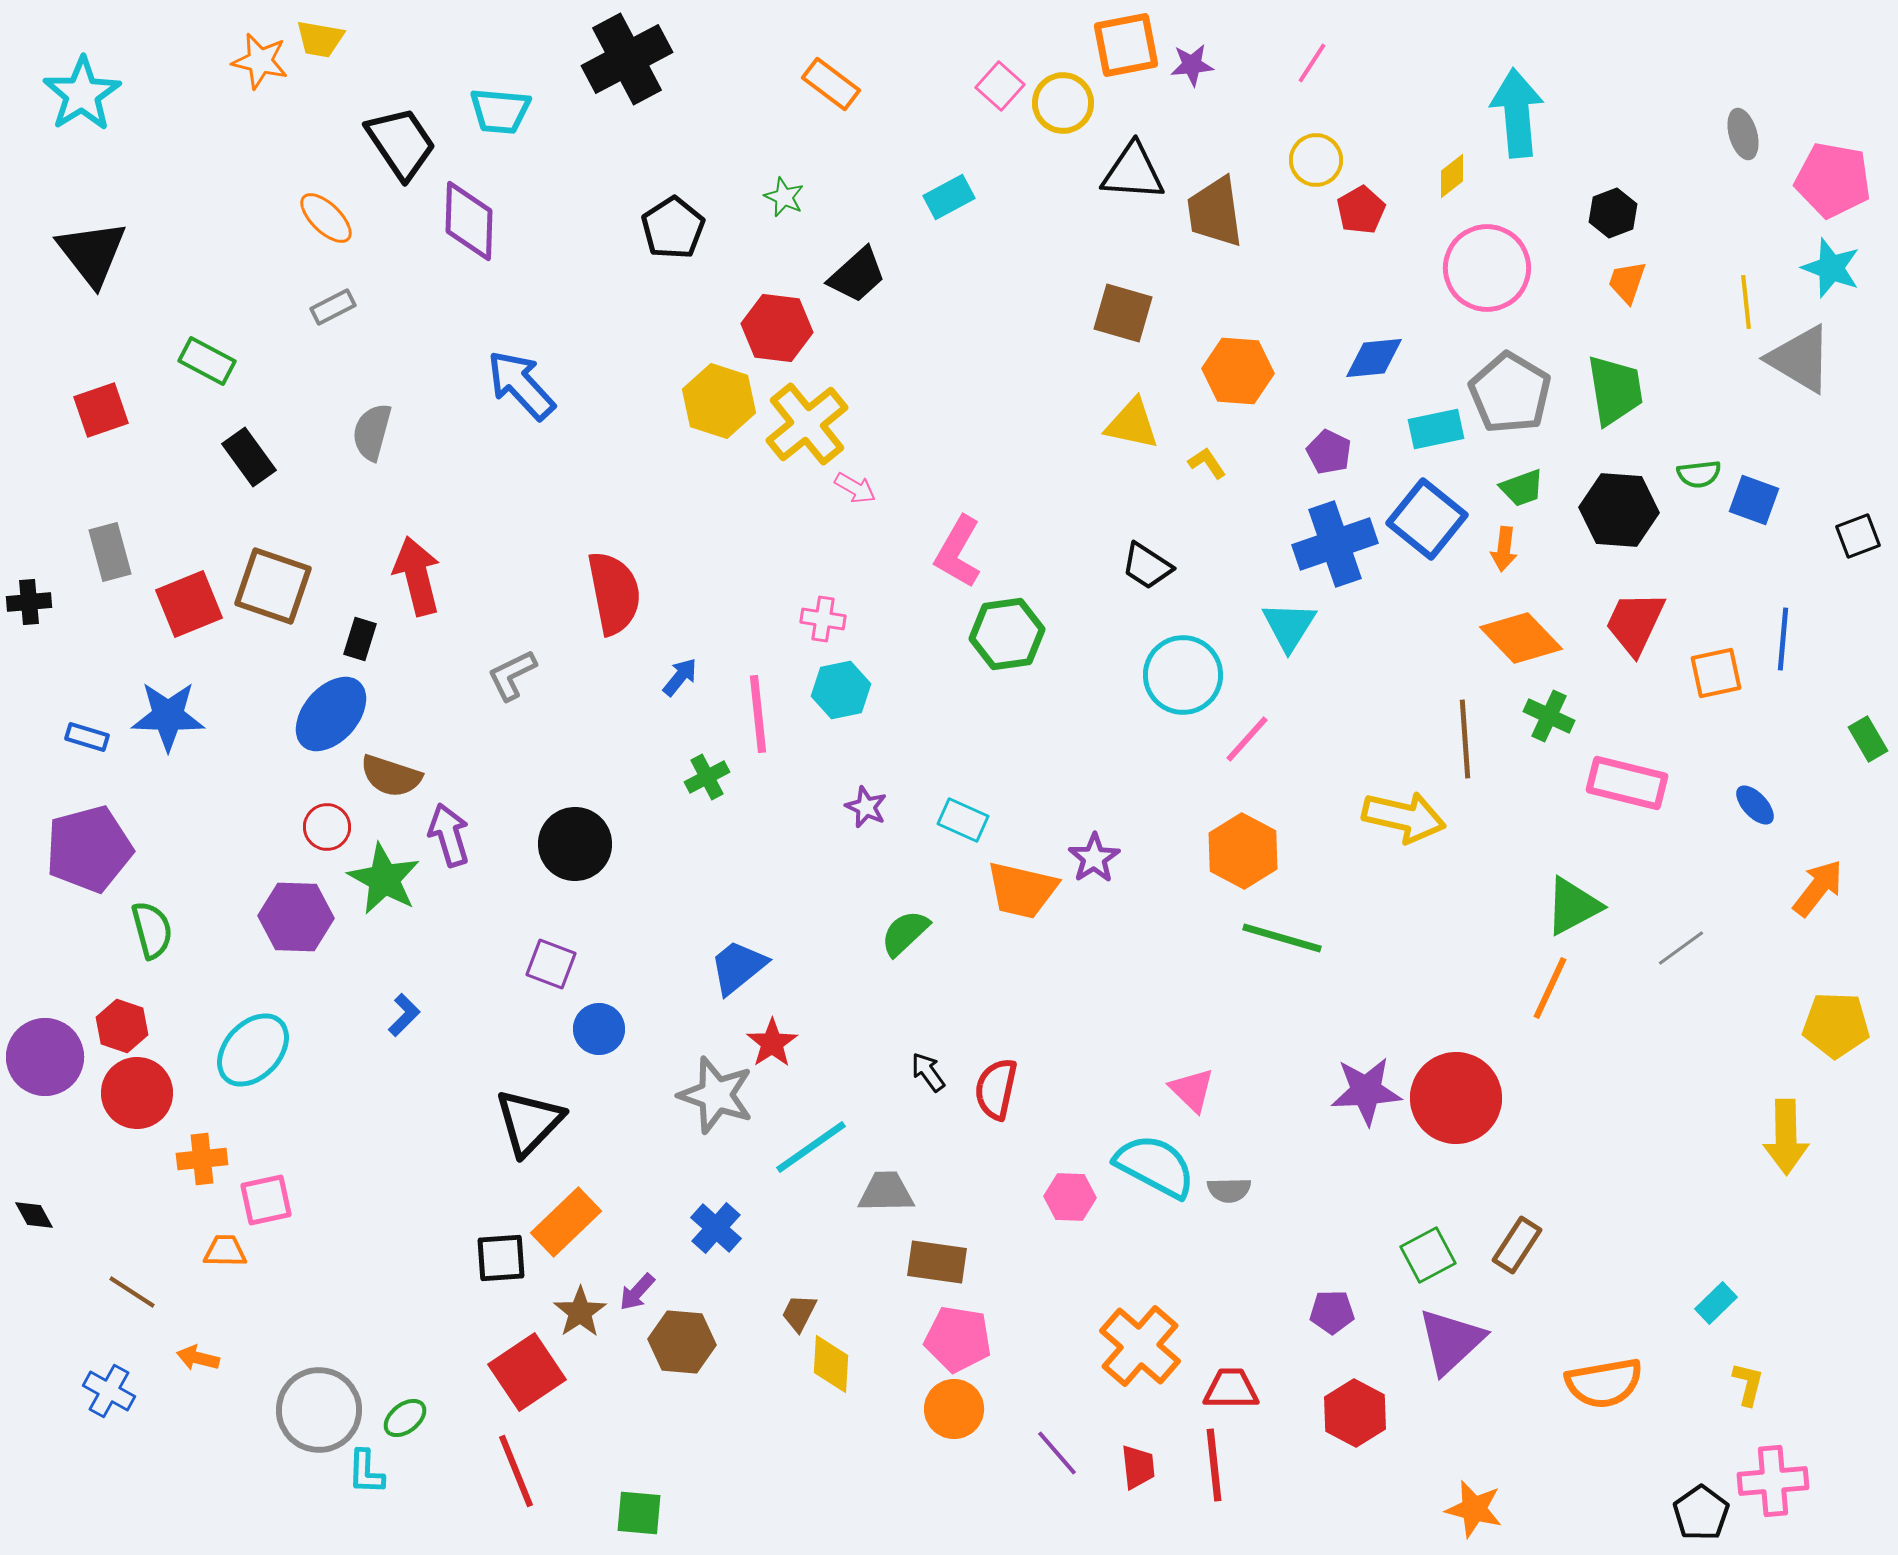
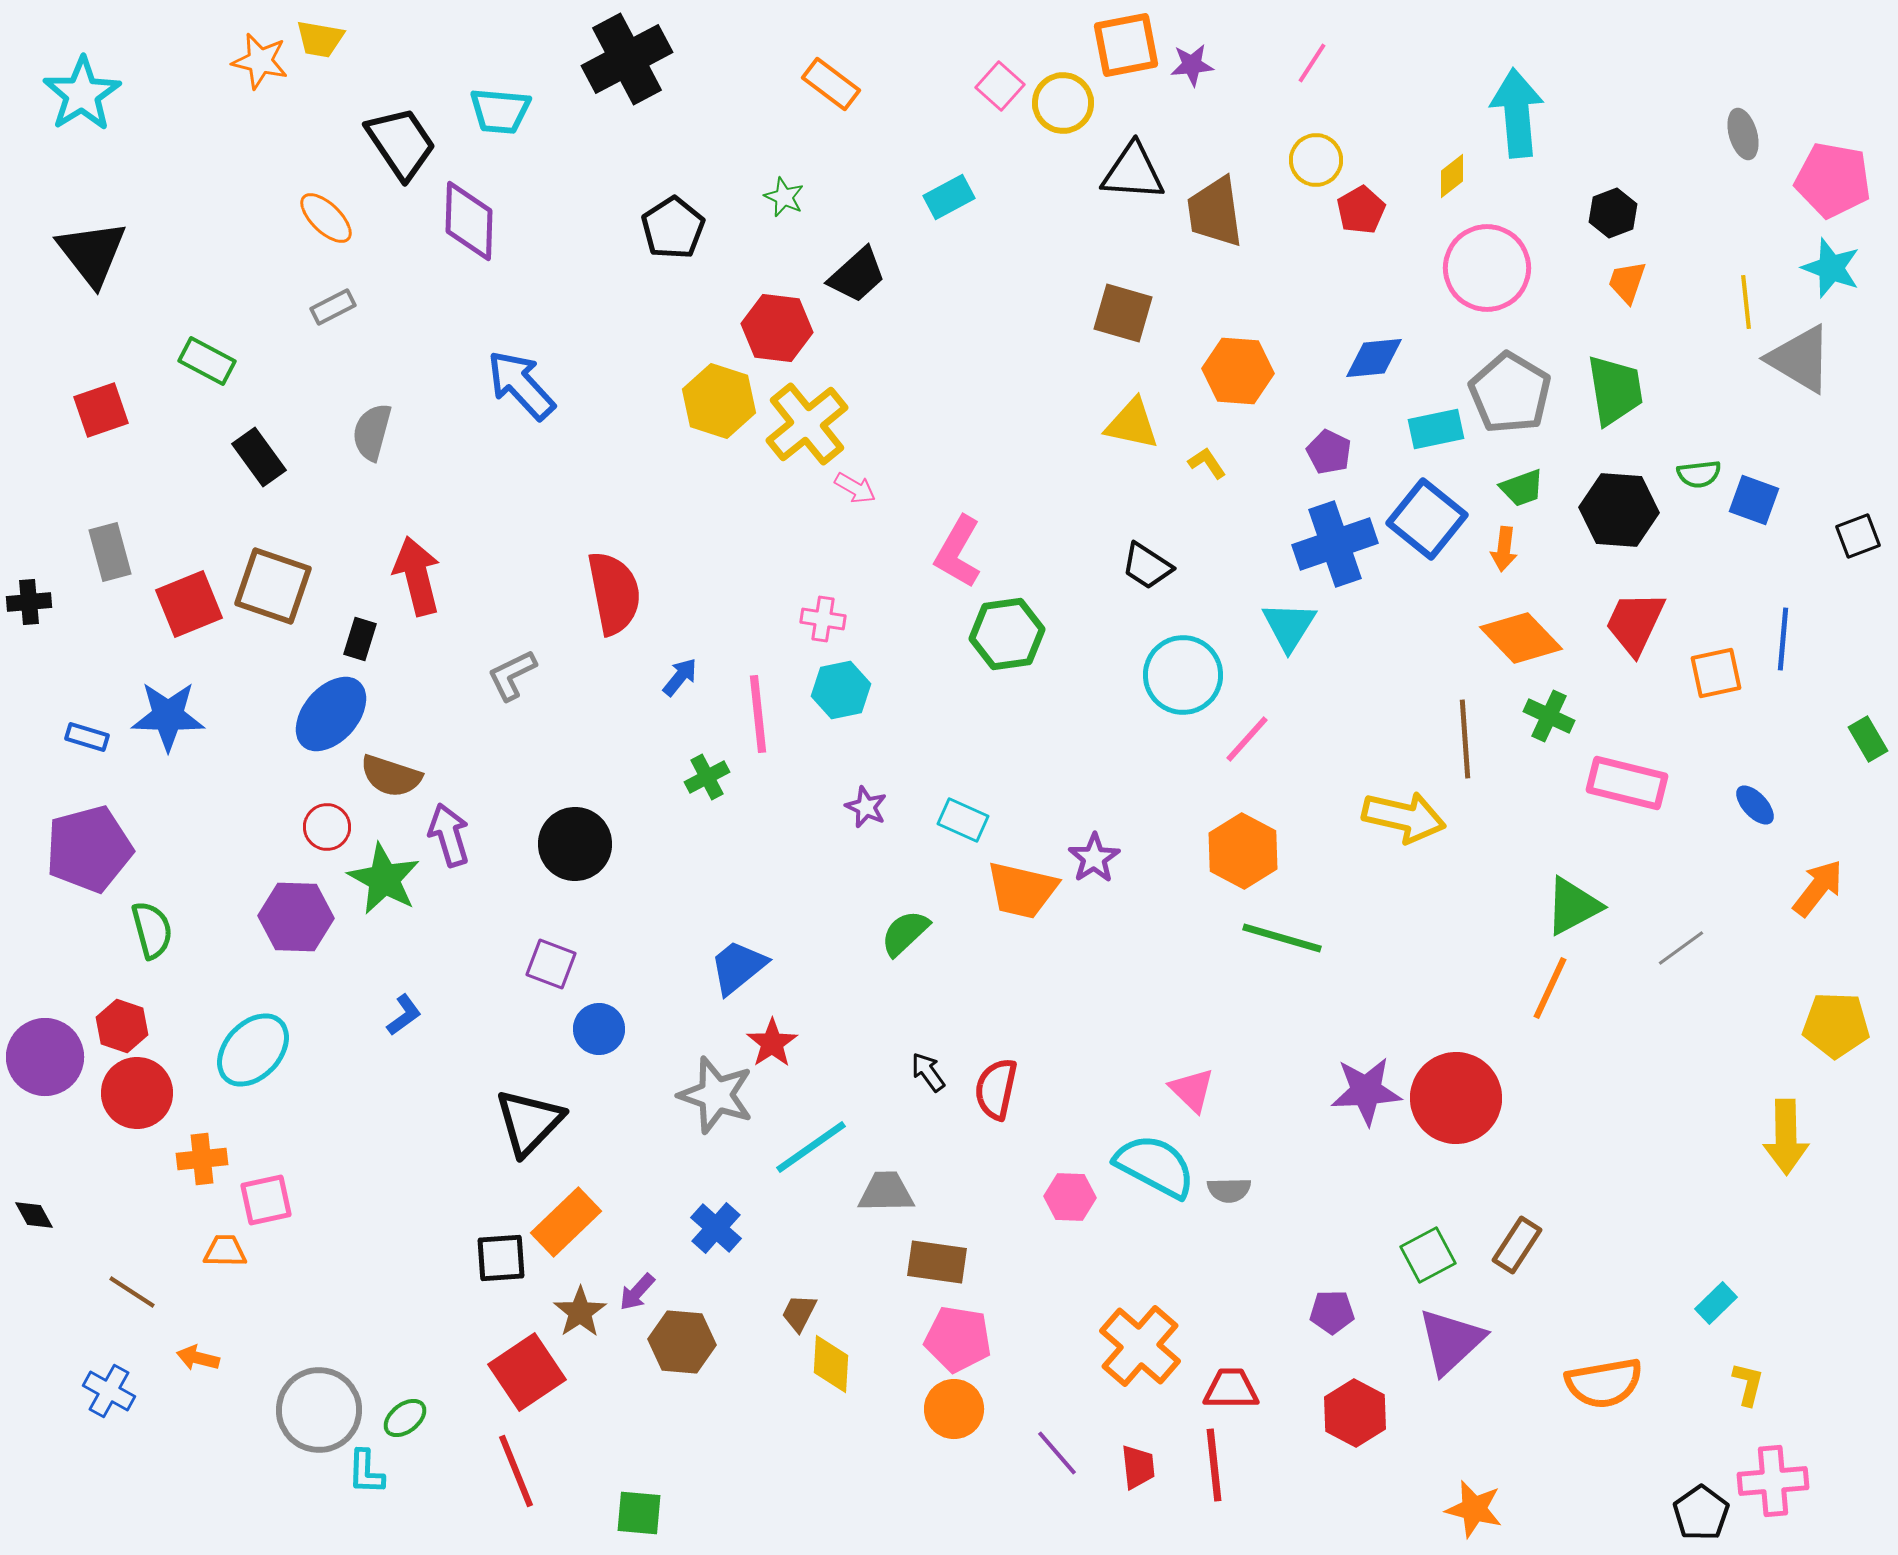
black rectangle at (249, 457): moved 10 px right
blue L-shape at (404, 1015): rotated 9 degrees clockwise
